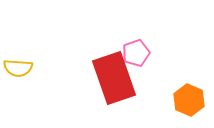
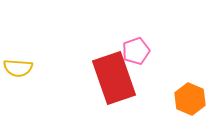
pink pentagon: moved 2 px up
orange hexagon: moved 1 px right, 1 px up
